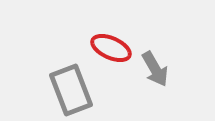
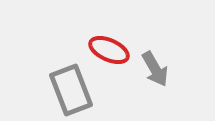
red ellipse: moved 2 px left, 2 px down
